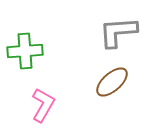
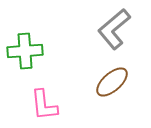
gray L-shape: moved 4 px left, 3 px up; rotated 36 degrees counterclockwise
pink L-shape: moved 1 px right; rotated 144 degrees clockwise
